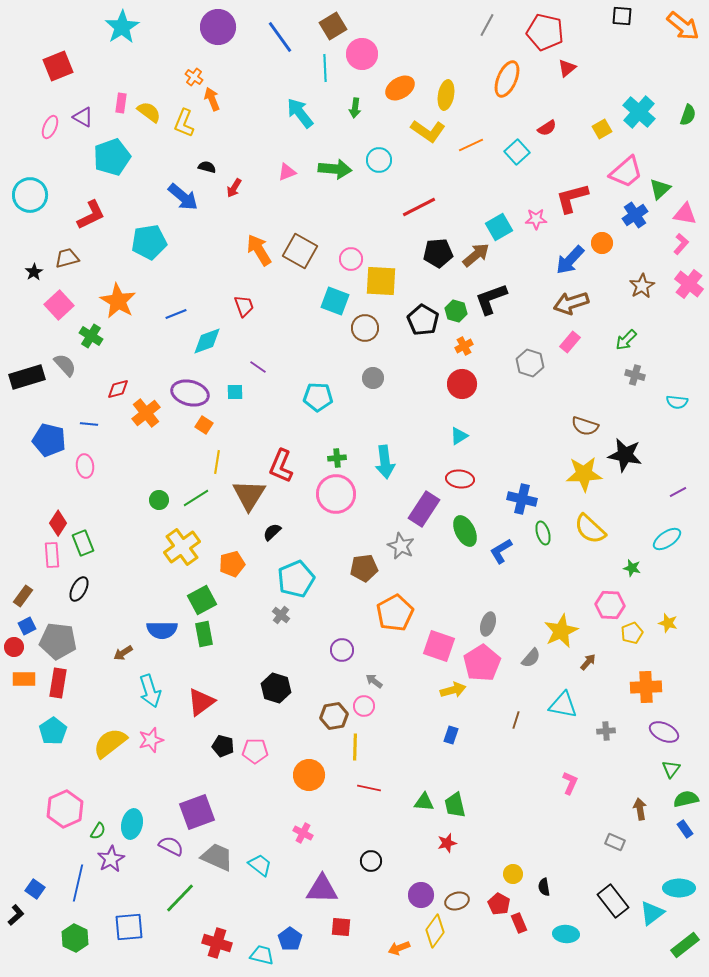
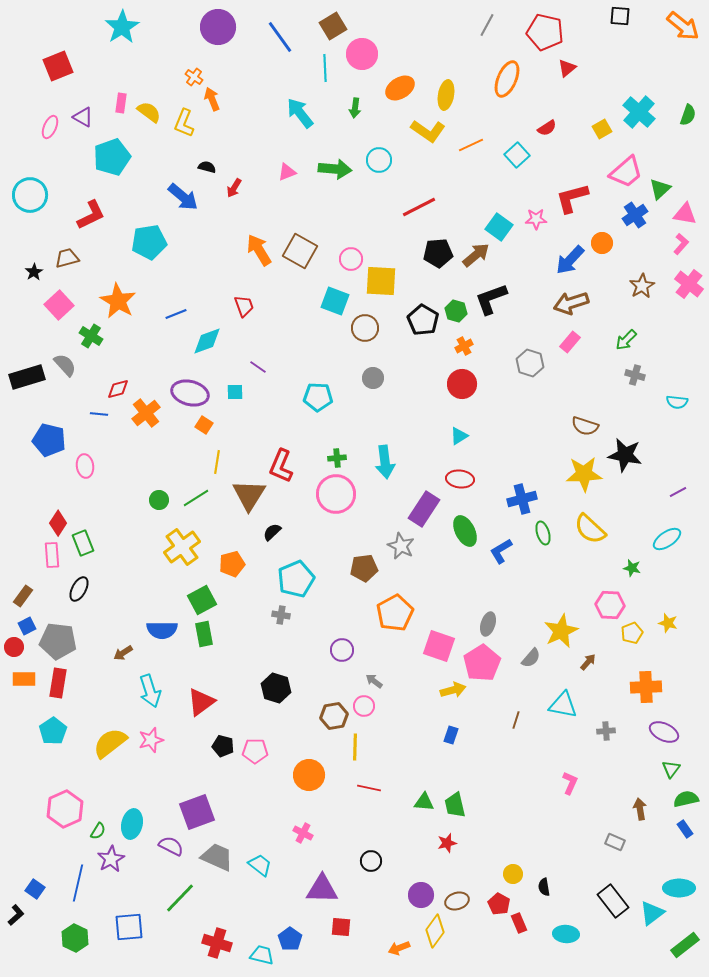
black square at (622, 16): moved 2 px left
cyan square at (517, 152): moved 3 px down
cyan square at (499, 227): rotated 24 degrees counterclockwise
blue line at (89, 424): moved 10 px right, 10 px up
blue cross at (522, 499): rotated 28 degrees counterclockwise
gray cross at (281, 615): rotated 30 degrees counterclockwise
